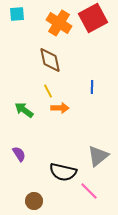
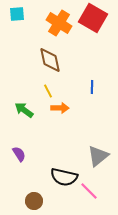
red square: rotated 32 degrees counterclockwise
black semicircle: moved 1 px right, 5 px down
